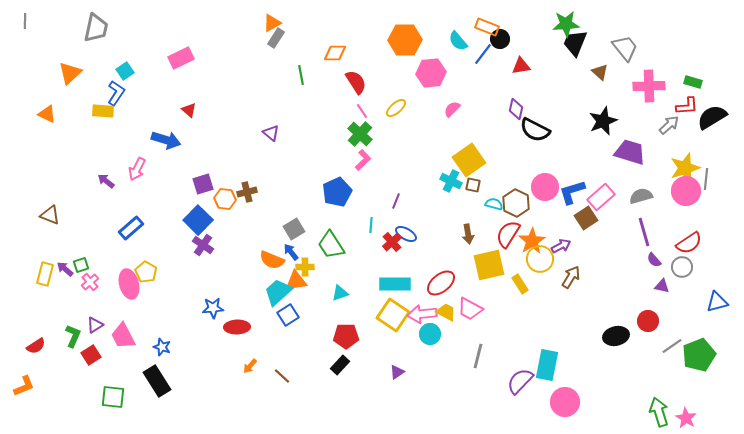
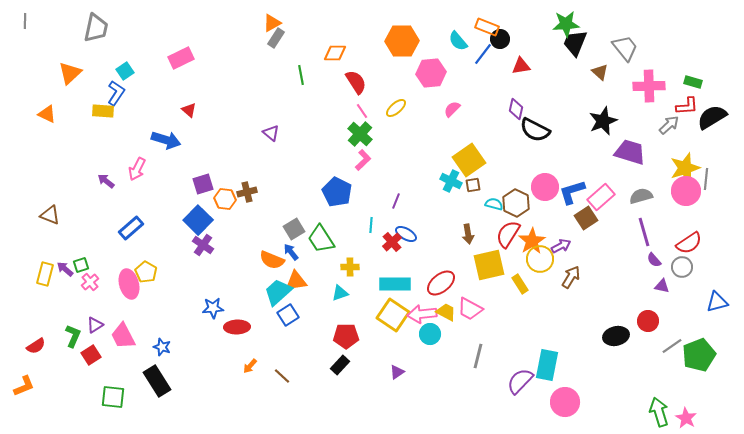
orange hexagon at (405, 40): moved 3 px left, 1 px down
brown square at (473, 185): rotated 21 degrees counterclockwise
blue pentagon at (337, 192): rotated 20 degrees counterclockwise
green trapezoid at (331, 245): moved 10 px left, 6 px up
yellow cross at (305, 267): moved 45 px right
